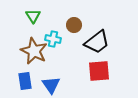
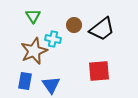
black trapezoid: moved 5 px right, 13 px up
brown star: rotated 24 degrees clockwise
blue rectangle: rotated 18 degrees clockwise
